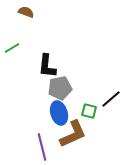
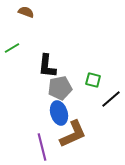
green square: moved 4 px right, 31 px up
